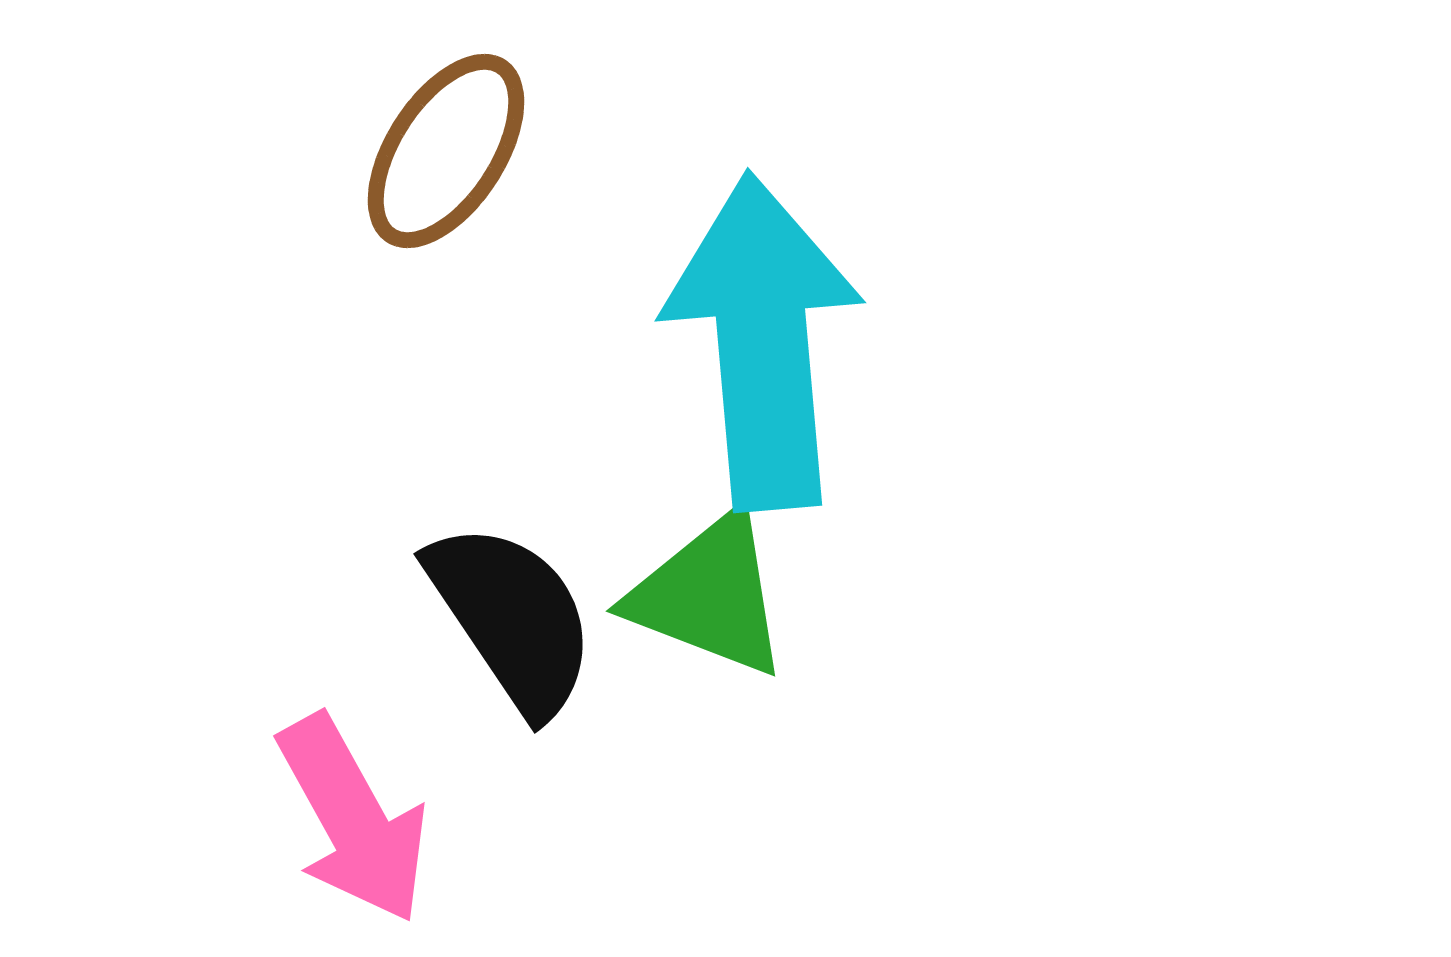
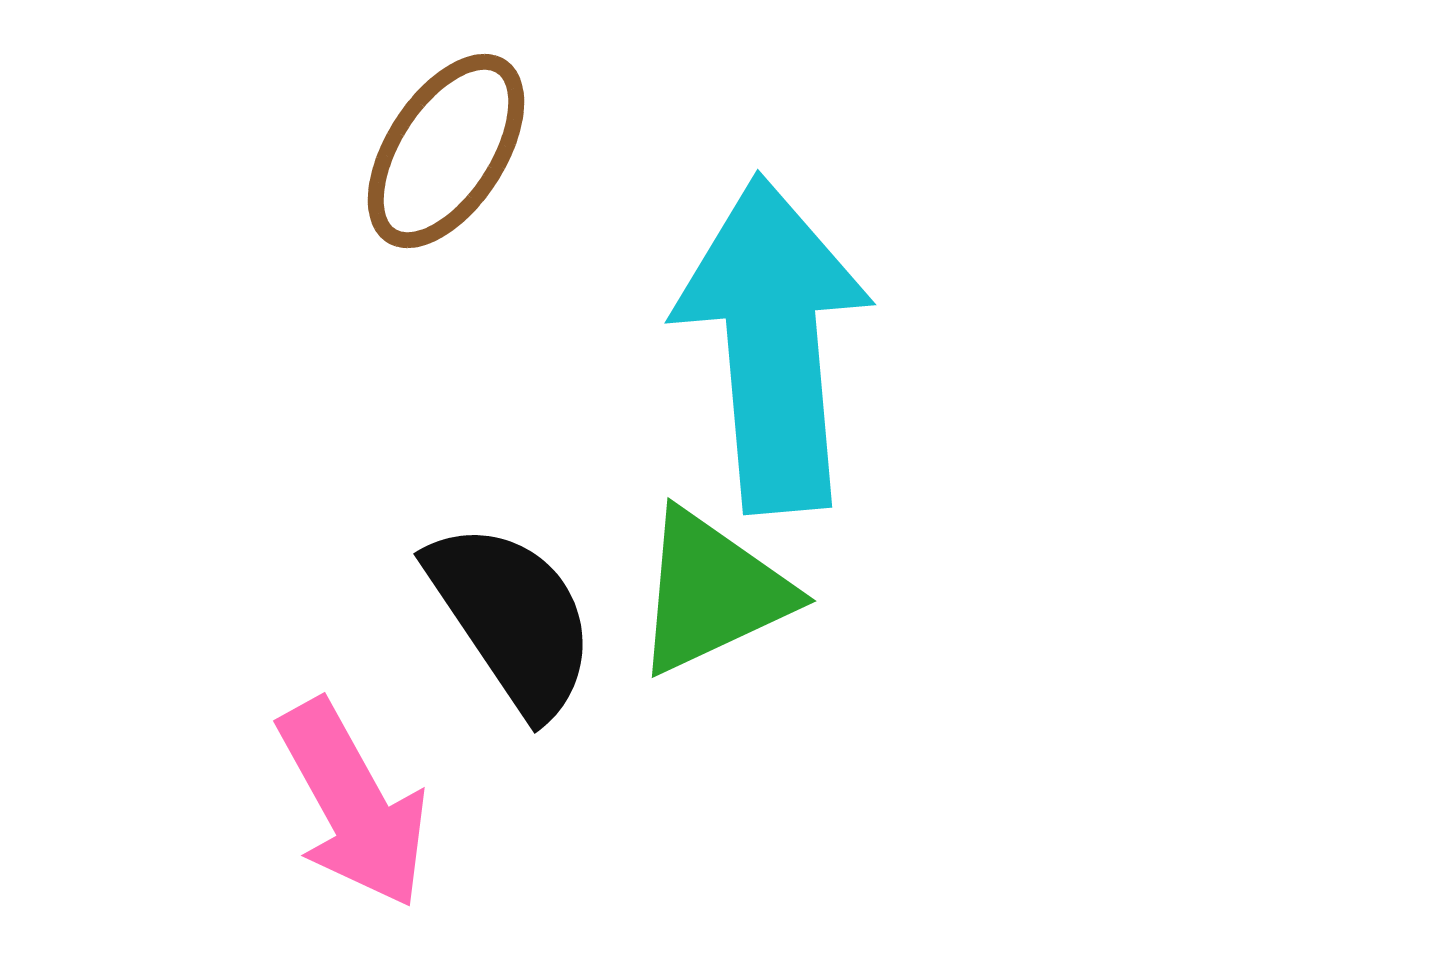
cyan arrow: moved 10 px right, 2 px down
green triangle: moved 3 px right, 3 px up; rotated 46 degrees counterclockwise
pink arrow: moved 15 px up
